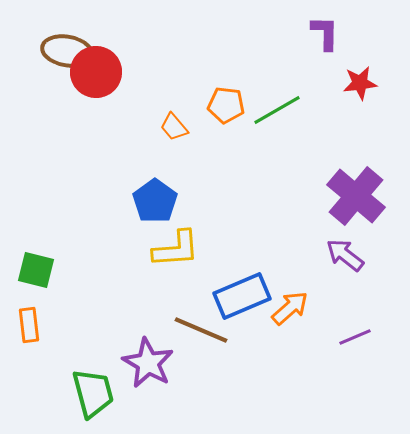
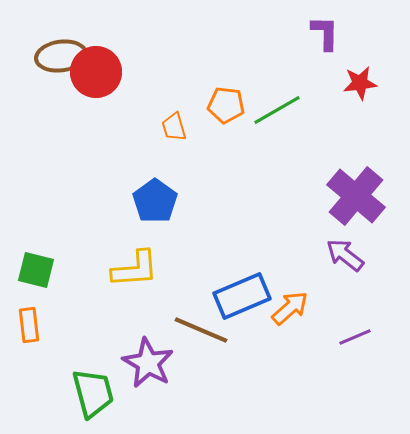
brown ellipse: moved 6 px left, 5 px down; rotated 18 degrees counterclockwise
orange trapezoid: rotated 24 degrees clockwise
yellow L-shape: moved 41 px left, 20 px down
